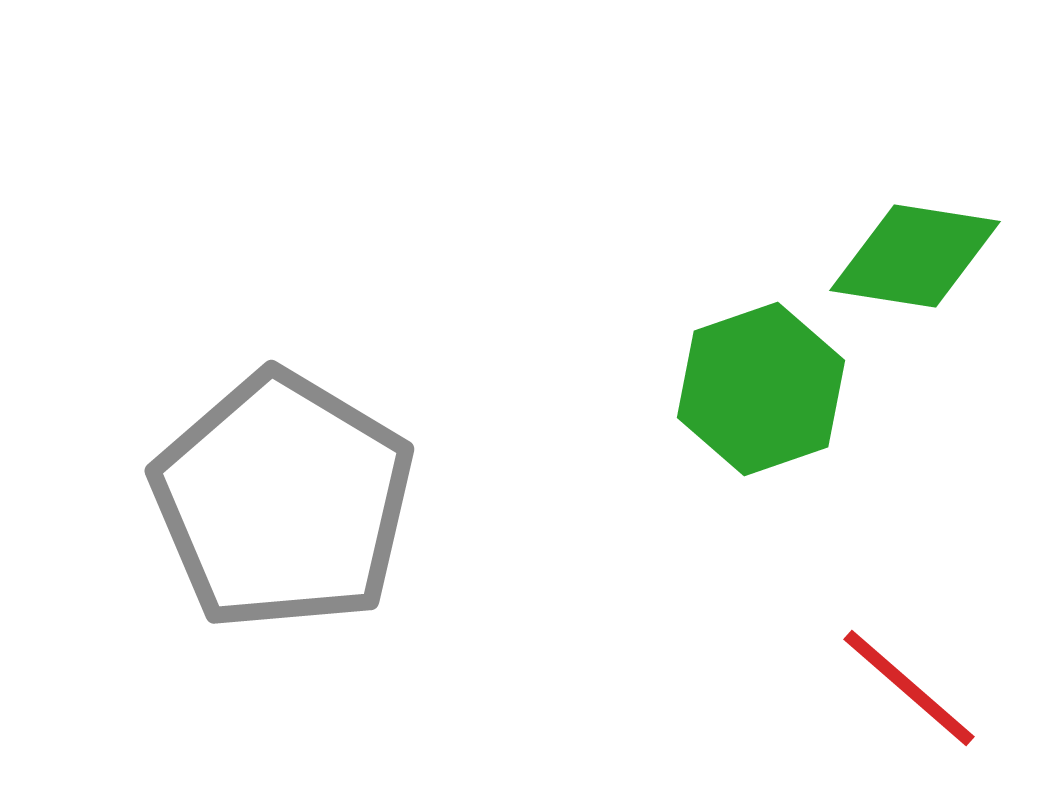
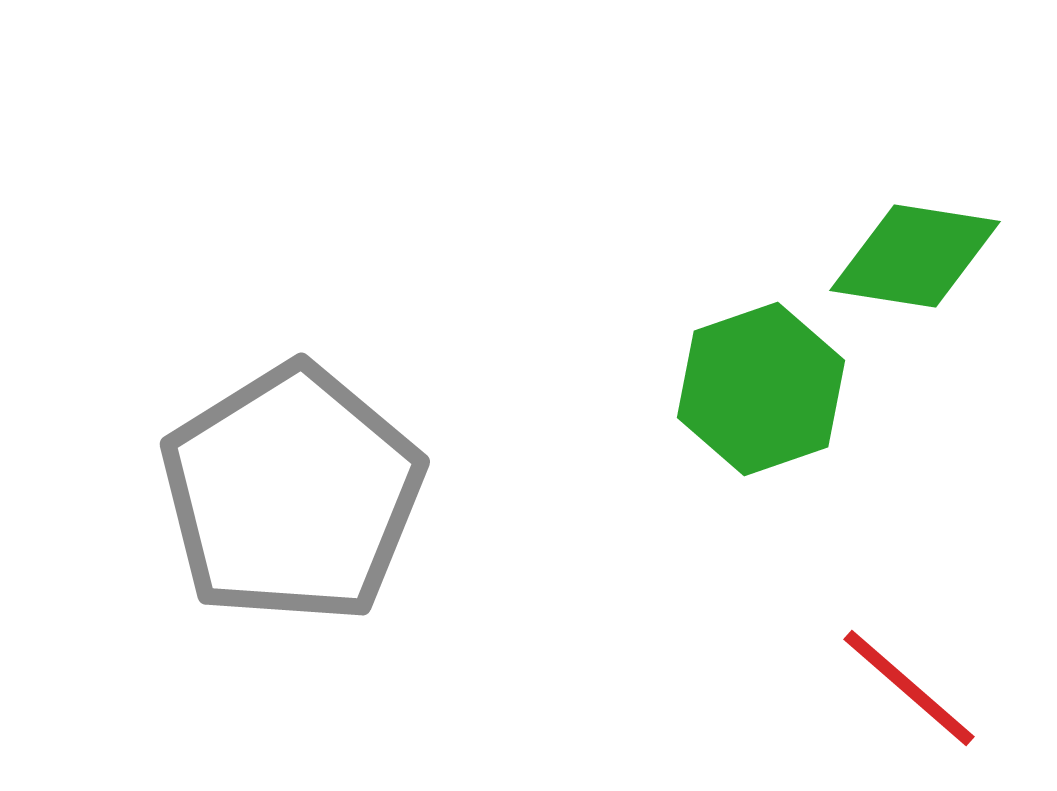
gray pentagon: moved 9 px right, 7 px up; rotated 9 degrees clockwise
